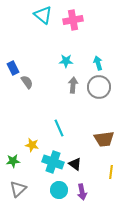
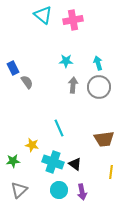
gray triangle: moved 1 px right, 1 px down
